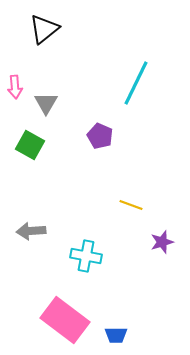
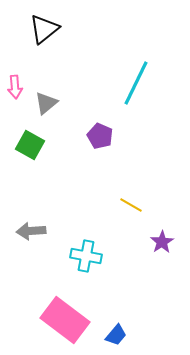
gray triangle: rotated 20 degrees clockwise
yellow line: rotated 10 degrees clockwise
purple star: rotated 15 degrees counterclockwise
blue trapezoid: rotated 50 degrees counterclockwise
